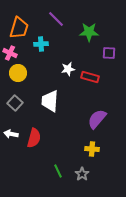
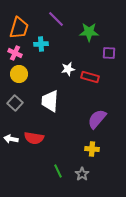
pink cross: moved 5 px right
yellow circle: moved 1 px right, 1 px down
white arrow: moved 5 px down
red semicircle: rotated 84 degrees clockwise
